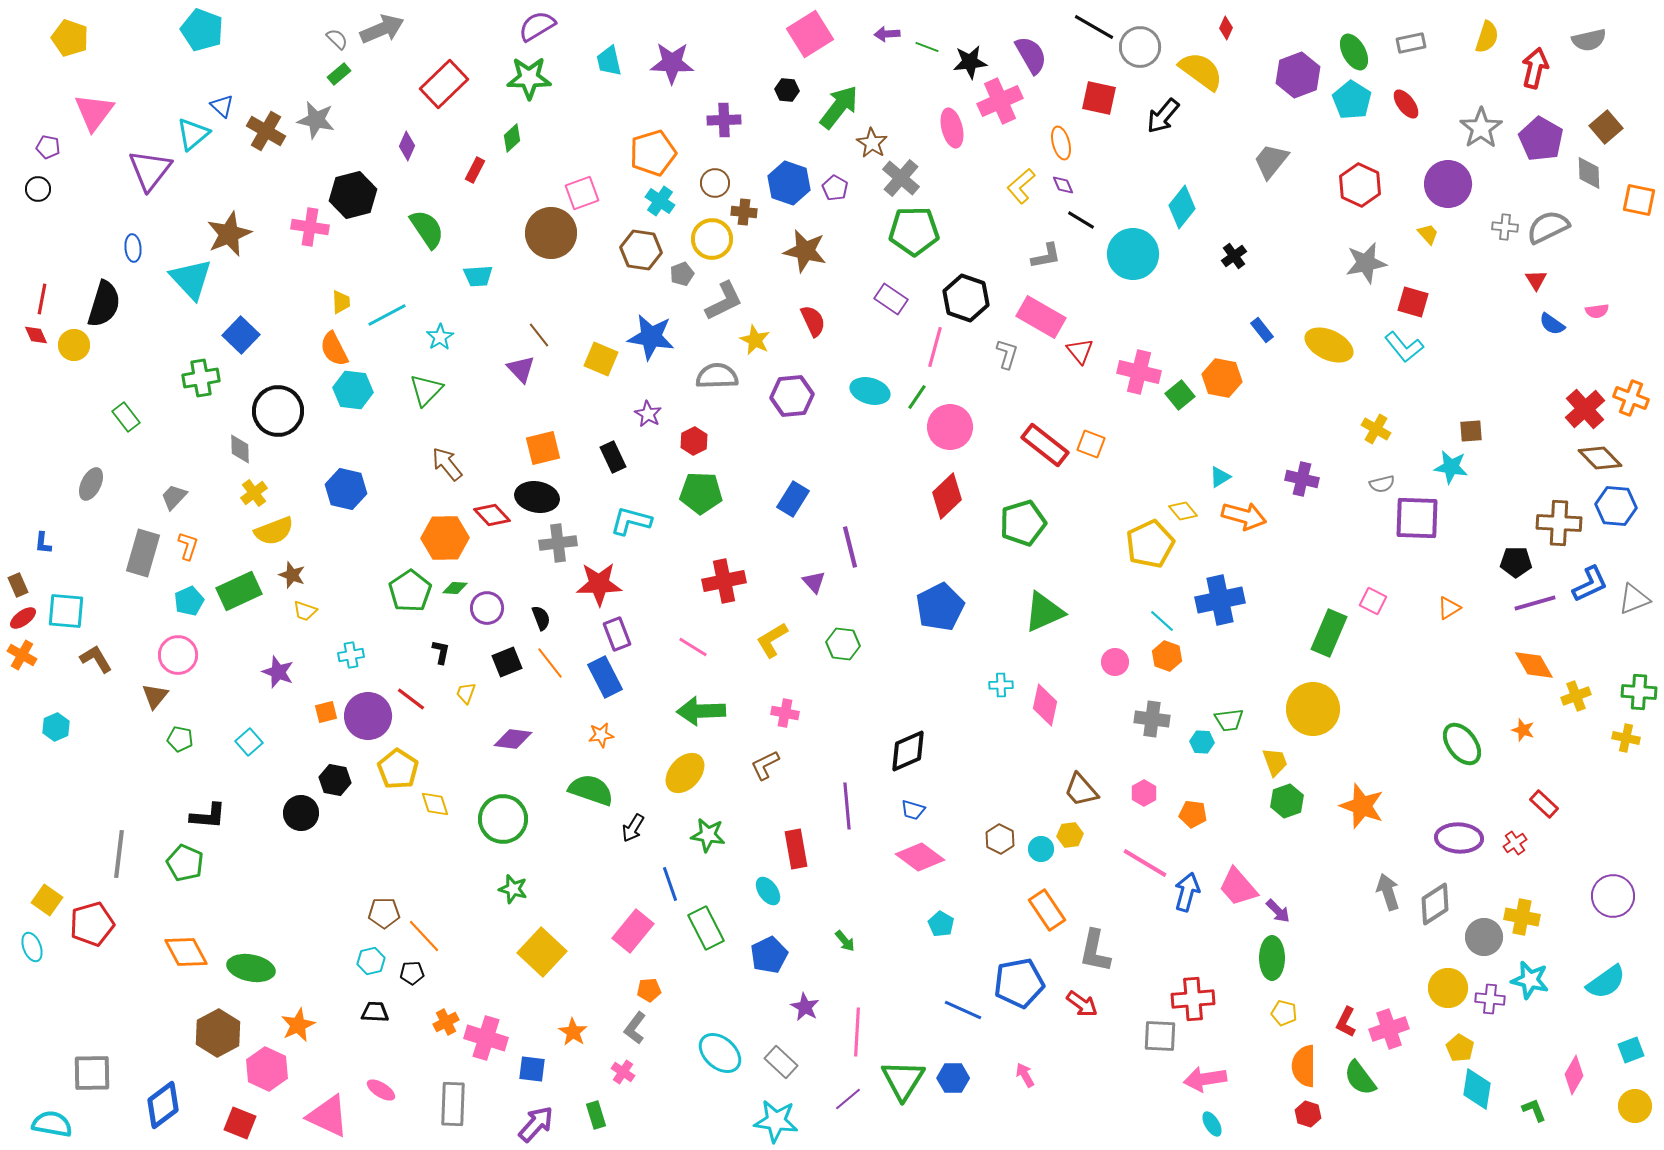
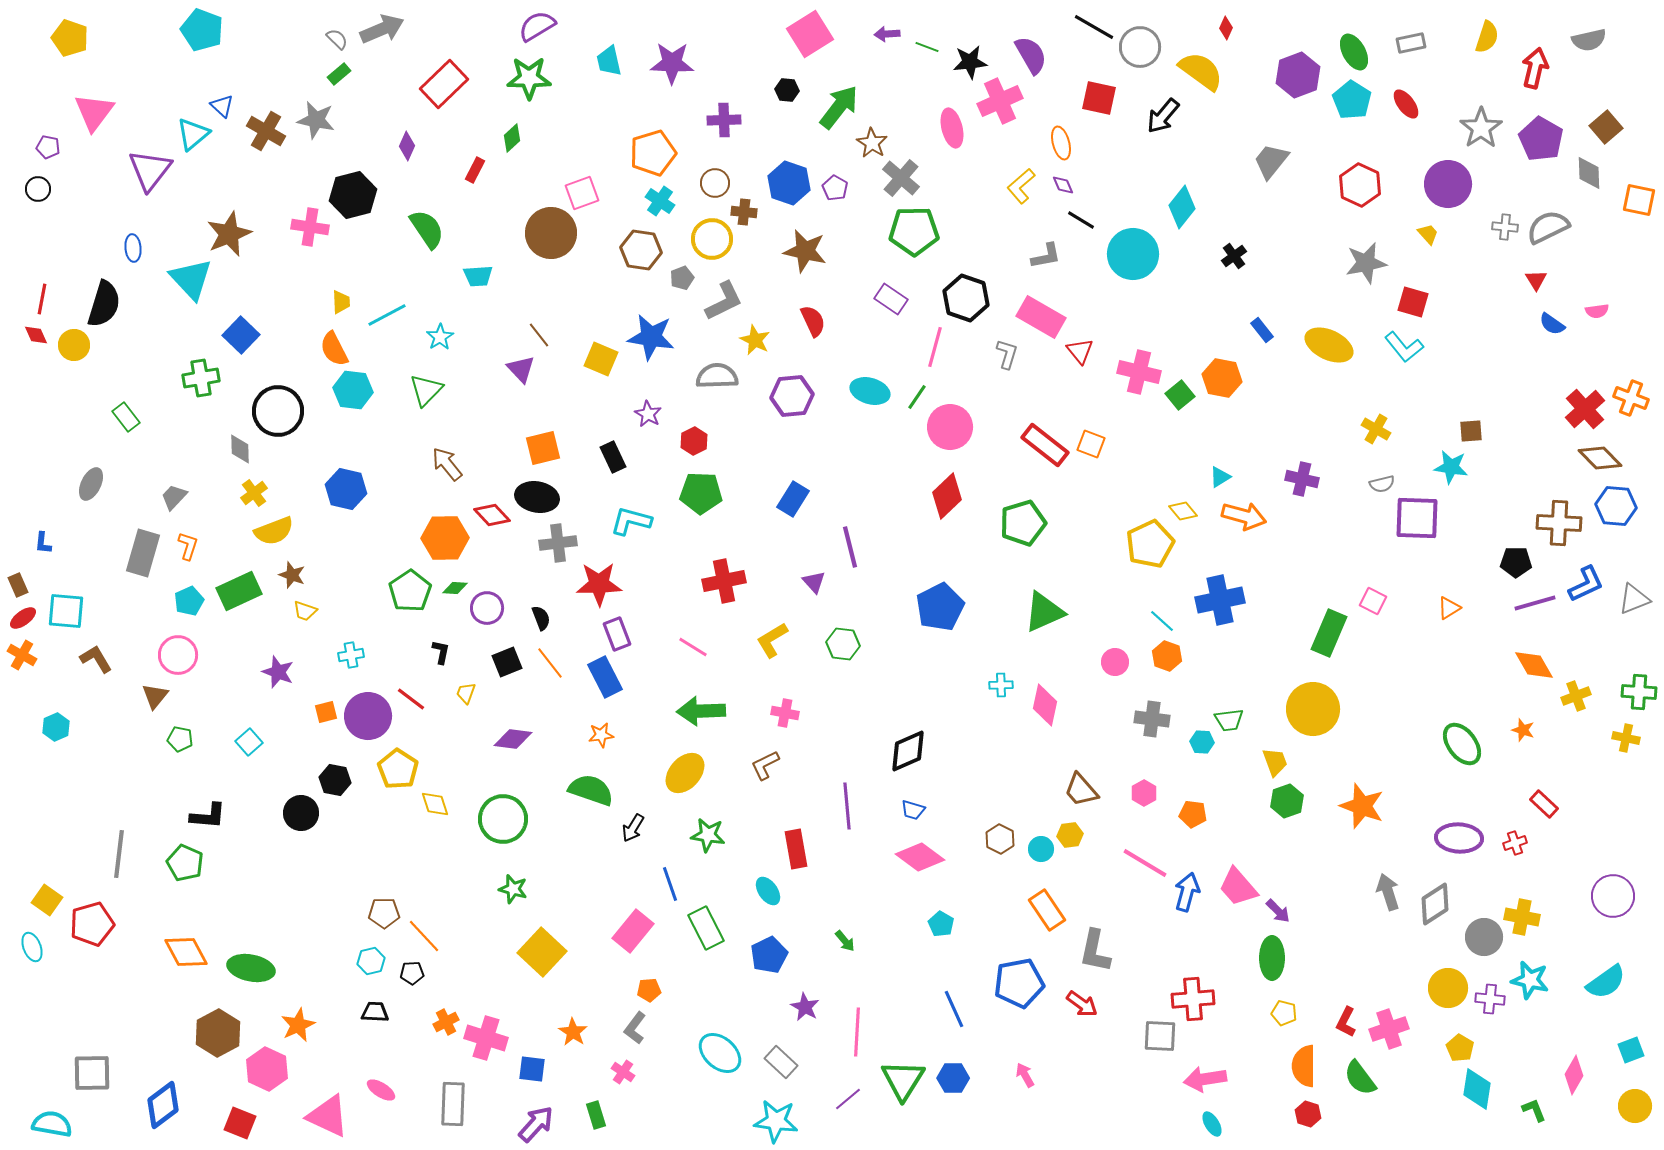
gray pentagon at (682, 274): moved 4 px down
blue L-shape at (1590, 584): moved 4 px left
red cross at (1515, 843): rotated 15 degrees clockwise
blue line at (963, 1010): moved 9 px left, 1 px up; rotated 42 degrees clockwise
